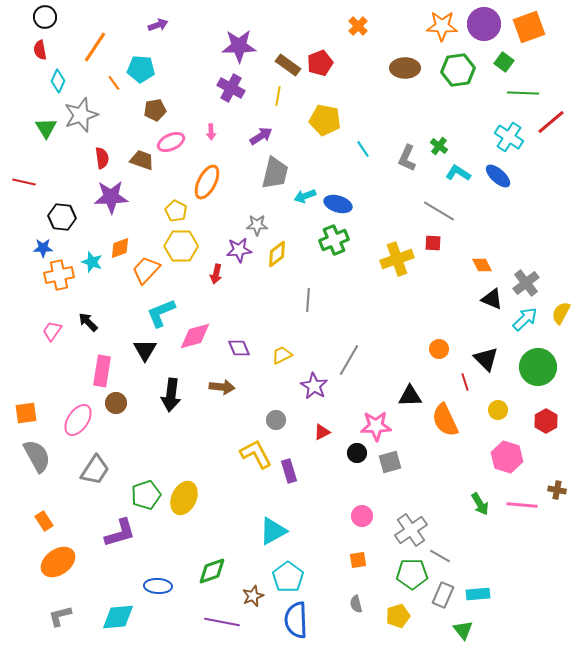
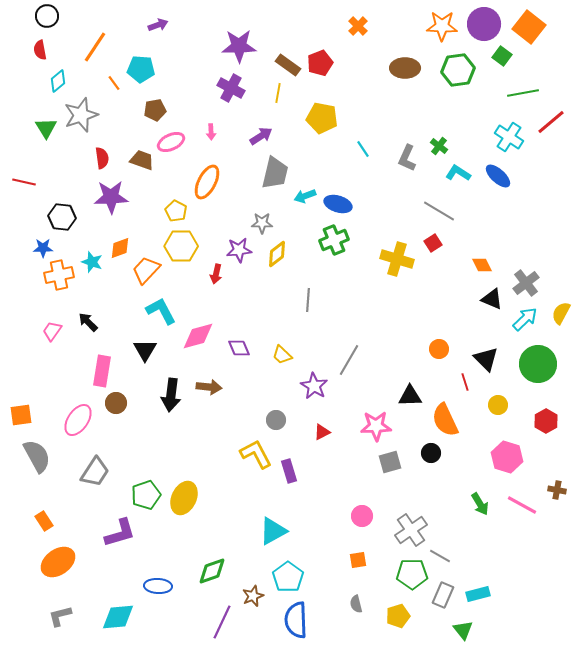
black circle at (45, 17): moved 2 px right, 1 px up
orange square at (529, 27): rotated 32 degrees counterclockwise
green square at (504, 62): moved 2 px left, 6 px up
cyan diamond at (58, 81): rotated 25 degrees clockwise
green line at (523, 93): rotated 12 degrees counterclockwise
yellow line at (278, 96): moved 3 px up
yellow pentagon at (325, 120): moved 3 px left, 2 px up
gray star at (257, 225): moved 5 px right, 2 px up
red square at (433, 243): rotated 36 degrees counterclockwise
yellow cross at (397, 259): rotated 36 degrees clockwise
cyan L-shape at (161, 313): moved 2 px up; rotated 84 degrees clockwise
pink diamond at (195, 336): moved 3 px right
yellow trapezoid at (282, 355): rotated 110 degrees counterclockwise
green circle at (538, 367): moved 3 px up
brown arrow at (222, 387): moved 13 px left
yellow circle at (498, 410): moved 5 px up
orange square at (26, 413): moved 5 px left, 2 px down
black circle at (357, 453): moved 74 px right
gray trapezoid at (95, 470): moved 2 px down
pink line at (522, 505): rotated 24 degrees clockwise
cyan rectangle at (478, 594): rotated 10 degrees counterclockwise
purple line at (222, 622): rotated 76 degrees counterclockwise
